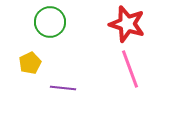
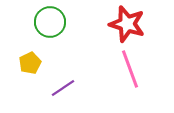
purple line: rotated 40 degrees counterclockwise
